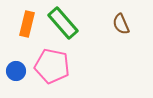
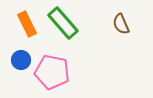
orange rectangle: rotated 40 degrees counterclockwise
pink pentagon: moved 6 px down
blue circle: moved 5 px right, 11 px up
